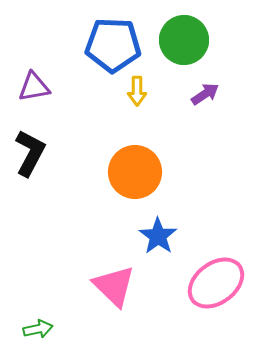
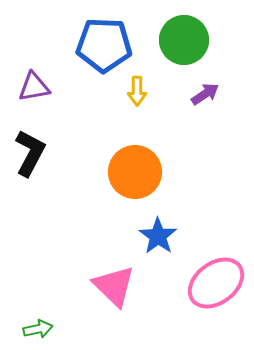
blue pentagon: moved 9 px left
